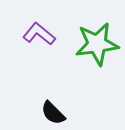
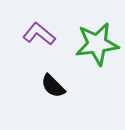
black semicircle: moved 27 px up
